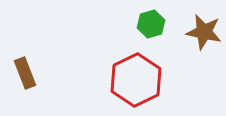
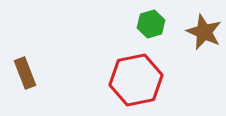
brown star: rotated 12 degrees clockwise
red hexagon: rotated 15 degrees clockwise
